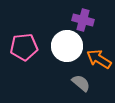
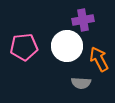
purple cross: rotated 25 degrees counterclockwise
orange arrow: rotated 30 degrees clockwise
gray semicircle: rotated 144 degrees clockwise
